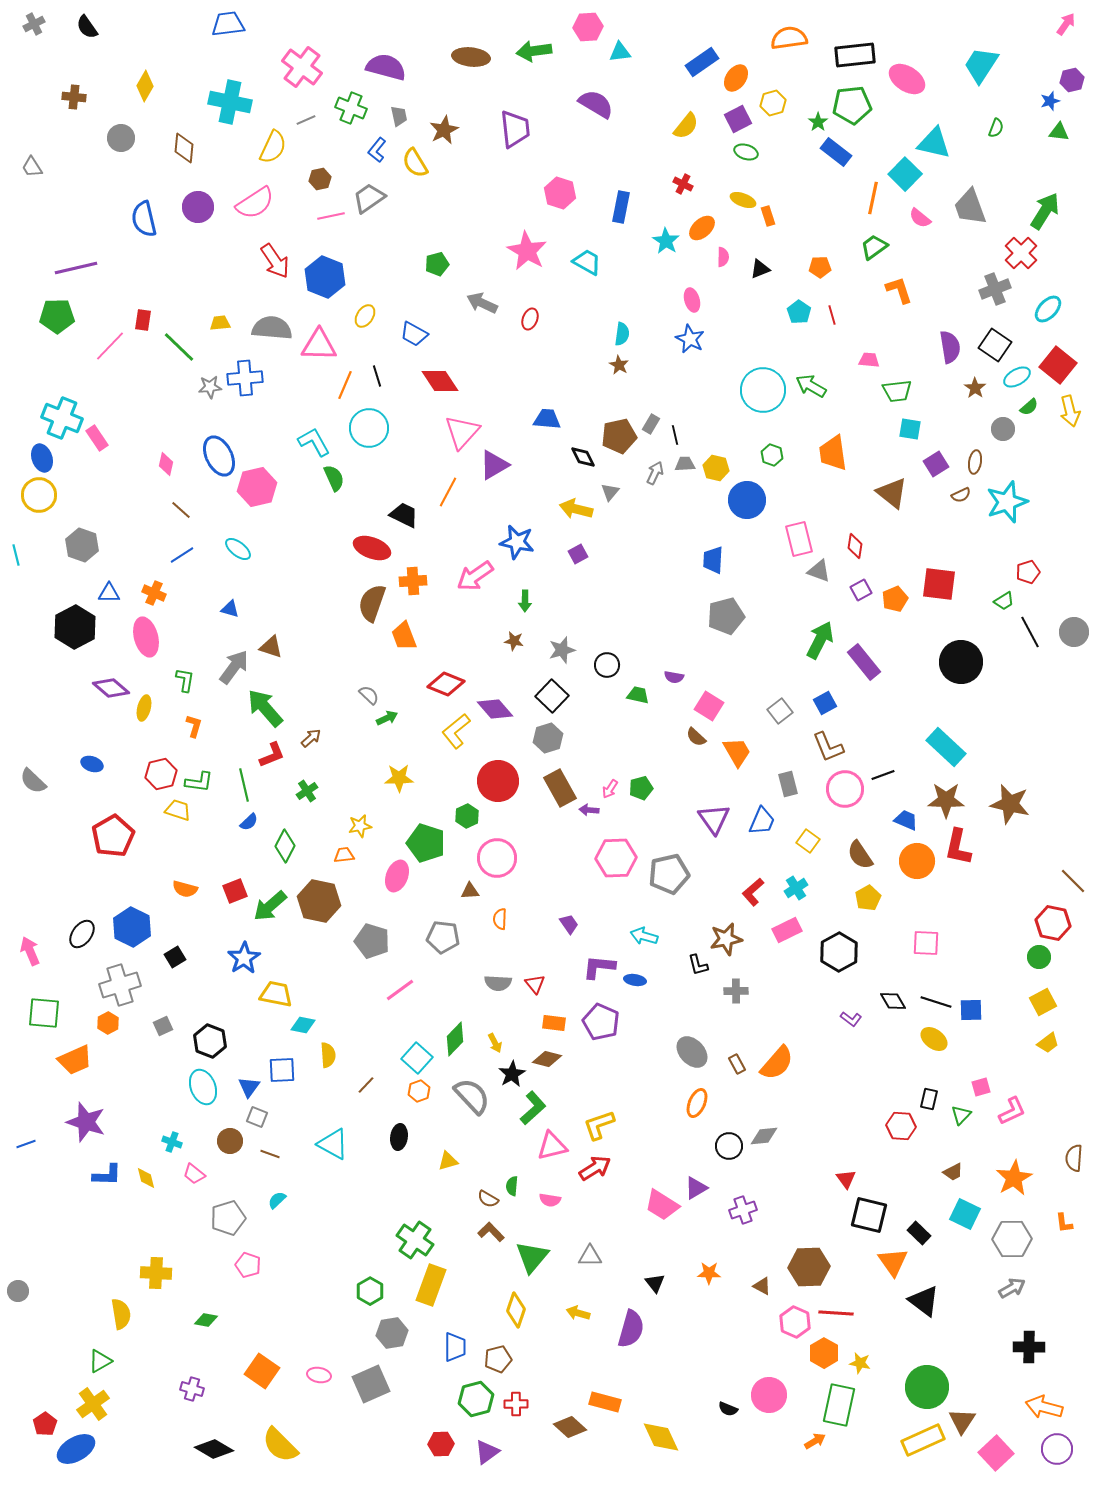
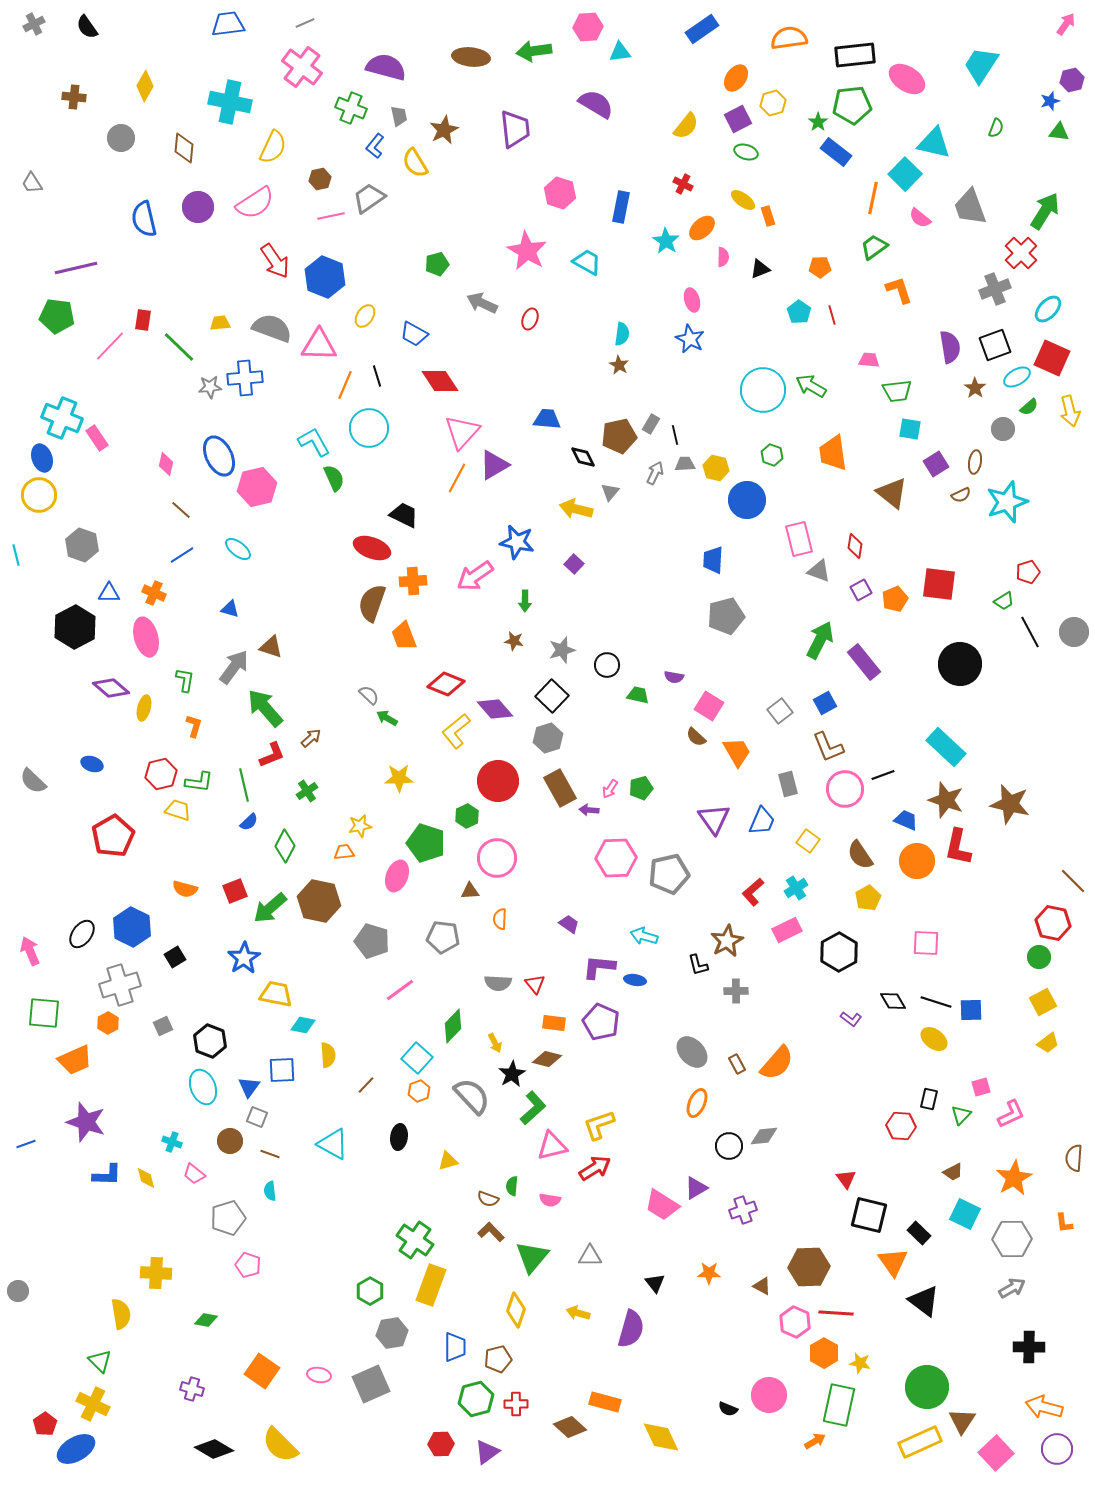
blue rectangle at (702, 62): moved 33 px up
gray line at (306, 120): moved 1 px left, 97 px up
blue L-shape at (377, 150): moved 2 px left, 4 px up
gray trapezoid at (32, 167): moved 16 px down
yellow ellipse at (743, 200): rotated 15 degrees clockwise
green pentagon at (57, 316): rotated 8 degrees clockwise
gray semicircle at (272, 328): rotated 15 degrees clockwise
black square at (995, 345): rotated 36 degrees clockwise
red square at (1058, 365): moved 6 px left, 7 px up; rotated 15 degrees counterclockwise
orange line at (448, 492): moved 9 px right, 14 px up
purple square at (578, 554): moved 4 px left, 10 px down; rotated 18 degrees counterclockwise
black circle at (961, 662): moved 1 px left, 2 px down
green arrow at (387, 718): rotated 125 degrees counterclockwise
brown star at (946, 800): rotated 18 degrees clockwise
orange trapezoid at (344, 855): moved 3 px up
green arrow at (270, 906): moved 2 px down
purple trapezoid at (569, 924): rotated 20 degrees counterclockwise
brown star at (726, 939): moved 1 px right, 2 px down; rotated 16 degrees counterclockwise
green diamond at (455, 1039): moved 2 px left, 13 px up
pink L-shape at (1012, 1111): moved 1 px left, 3 px down
brown semicircle at (488, 1199): rotated 10 degrees counterclockwise
cyan semicircle at (277, 1200): moved 7 px left, 9 px up; rotated 54 degrees counterclockwise
green triangle at (100, 1361): rotated 45 degrees counterclockwise
yellow cross at (93, 1404): rotated 28 degrees counterclockwise
yellow rectangle at (923, 1440): moved 3 px left, 2 px down
